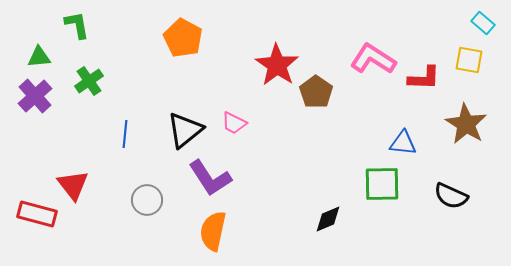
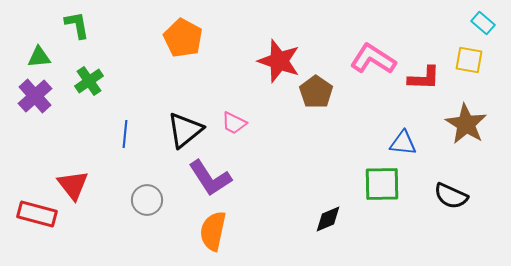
red star: moved 2 px right, 4 px up; rotated 15 degrees counterclockwise
